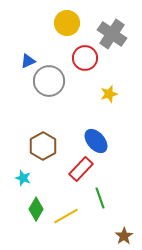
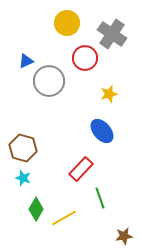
blue triangle: moved 2 px left
blue ellipse: moved 6 px right, 10 px up
brown hexagon: moved 20 px left, 2 px down; rotated 16 degrees counterclockwise
yellow line: moved 2 px left, 2 px down
brown star: rotated 24 degrees clockwise
